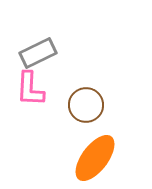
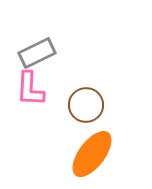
gray rectangle: moved 1 px left
orange ellipse: moved 3 px left, 4 px up
